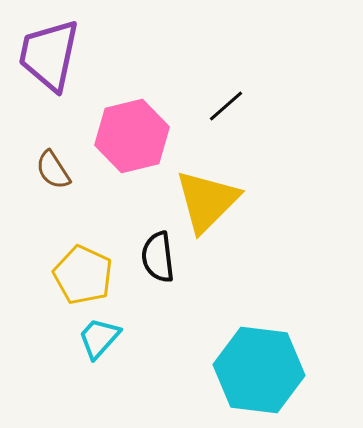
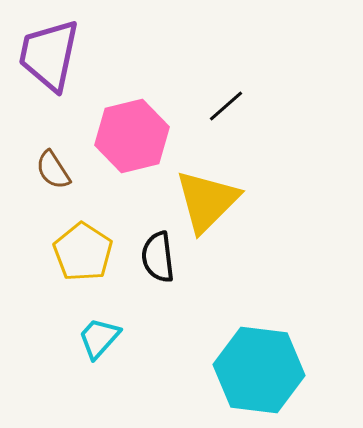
yellow pentagon: moved 23 px up; rotated 8 degrees clockwise
